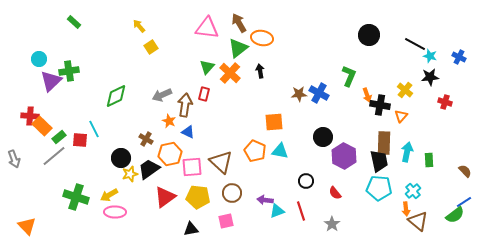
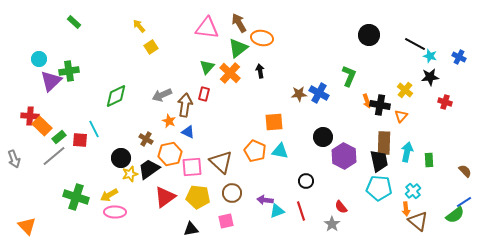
orange arrow at (367, 95): moved 6 px down
red semicircle at (335, 193): moved 6 px right, 14 px down
